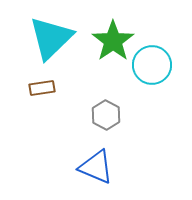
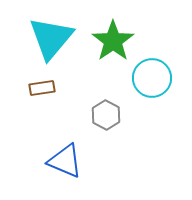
cyan triangle: rotated 6 degrees counterclockwise
cyan circle: moved 13 px down
blue triangle: moved 31 px left, 6 px up
